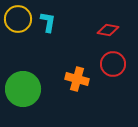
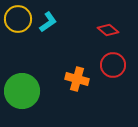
cyan L-shape: rotated 45 degrees clockwise
red diamond: rotated 30 degrees clockwise
red circle: moved 1 px down
green circle: moved 1 px left, 2 px down
